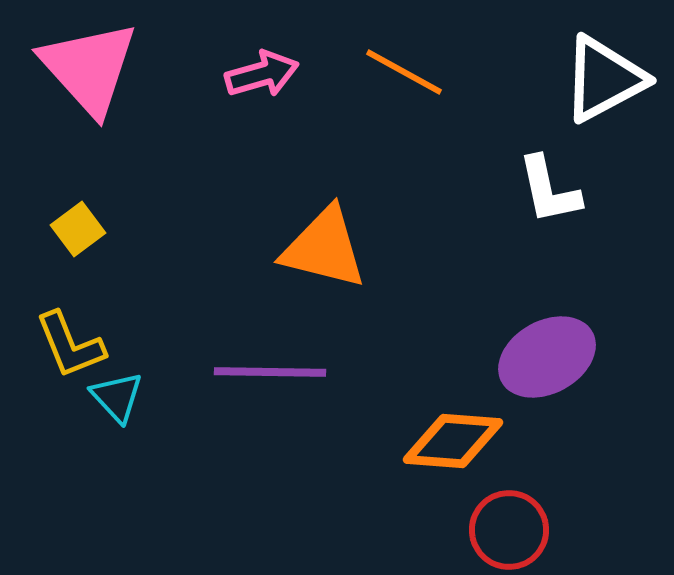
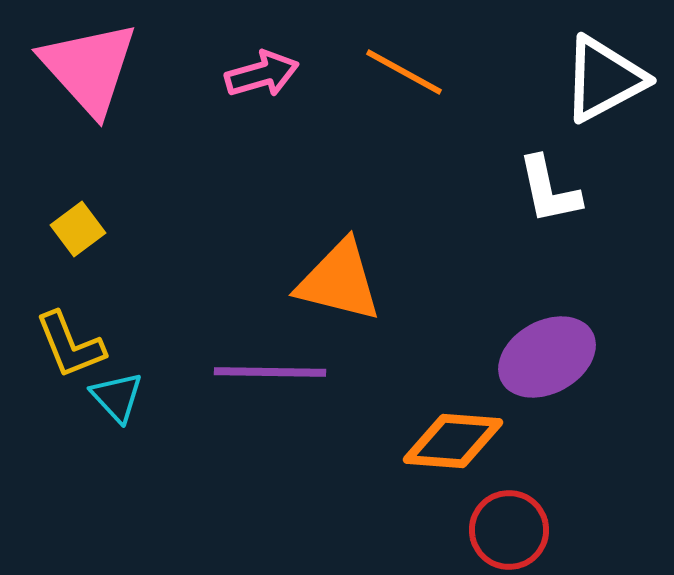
orange triangle: moved 15 px right, 33 px down
